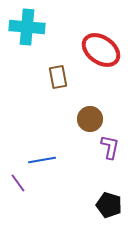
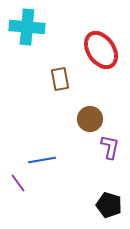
red ellipse: rotated 21 degrees clockwise
brown rectangle: moved 2 px right, 2 px down
